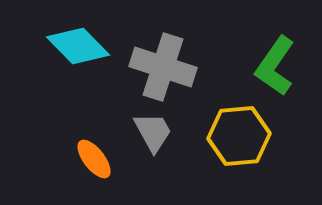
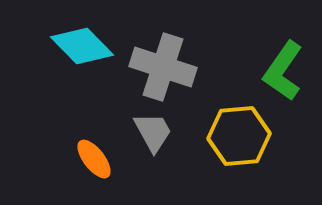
cyan diamond: moved 4 px right
green L-shape: moved 8 px right, 5 px down
